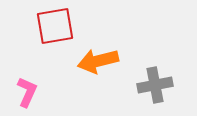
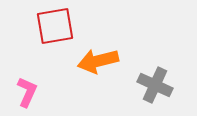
gray cross: rotated 36 degrees clockwise
